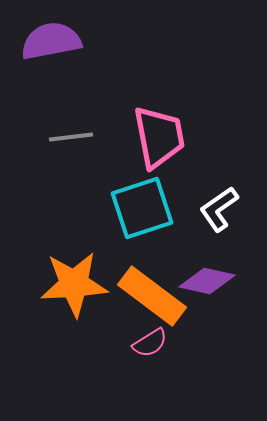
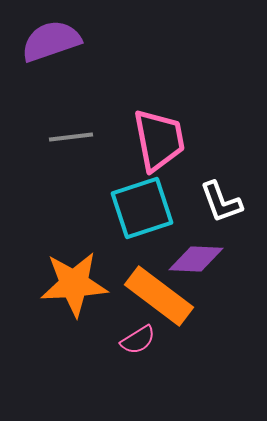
purple semicircle: rotated 8 degrees counterclockwise
pink trapezoid: moved 3 px down
white L-shape: moved 2 px right, 7 px up; rotated 75 degrees counterclockwise
purple diamond: moved 11 px left, 22 px up; rotated 10 degrees counterclockwise
orange rectangle: moved 7 px right
pink semicircle: moved 12 px left, 3 px up
